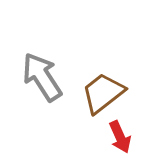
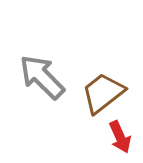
gray arrow: rotated 12 degrees counterclockwise
